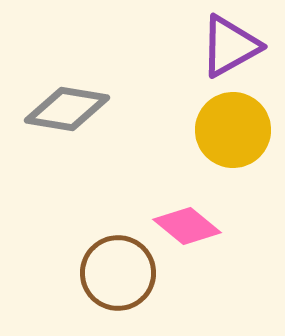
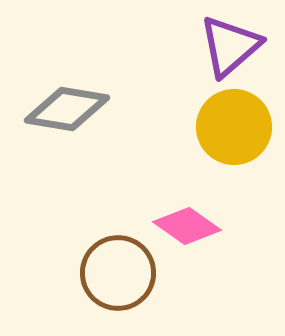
purple triangle: rotated 12 degrees counterclockwise
yellow circle: moved 1 px right, 3 px up
pink diamond: rotated 4 degrees counterclockwise
